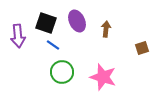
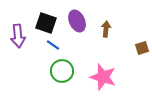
green circle: moved 1 px up
